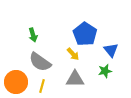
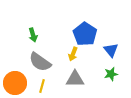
yellow arrow: rotated 64 degrees clockwise
green star: moved 6 px right, 3 px down
orange circle: moved 1 px left, 1 px down
